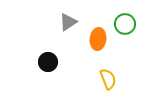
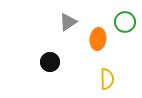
green circle: moved 2 px up
black circle: moved 2 px right
yellow semicircle: moved 1 px left; rotated 20 degrees clockwise
